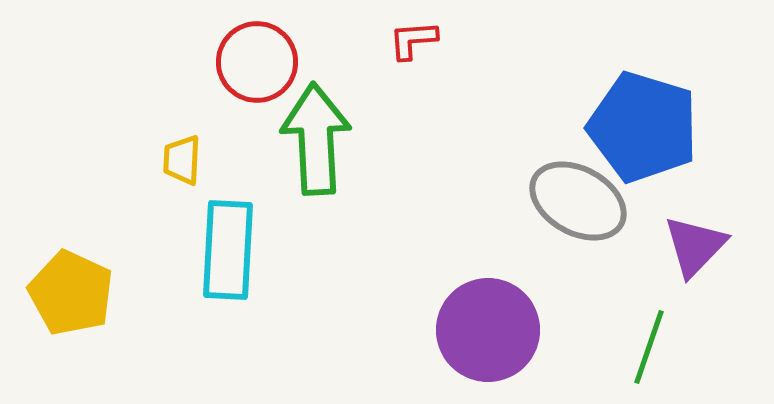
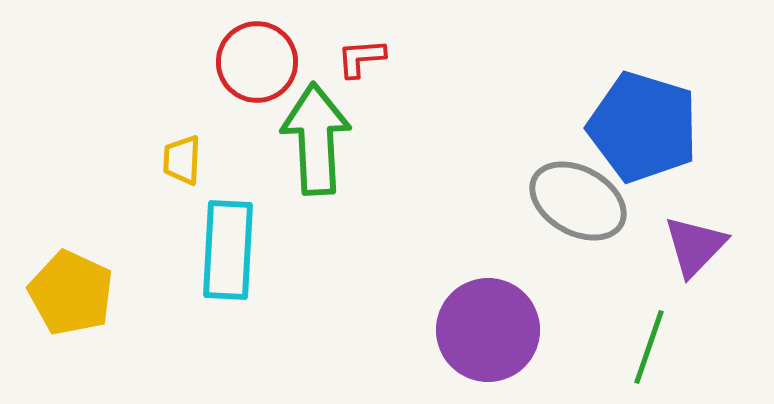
red L-shape: moved 52 px left, 18 px down
